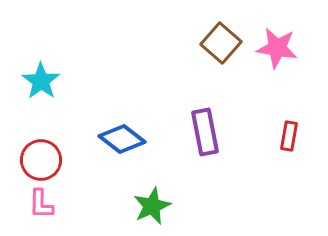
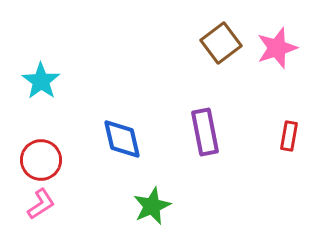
brown square: rotated 12 degrees clockwise
pink star: rotated 27 degrees counterclockwise
blue diamond: rotated 39 degrees clockwise
pink L-shape: rotated 124 degrees counterclockwise
